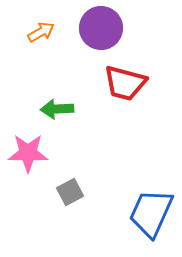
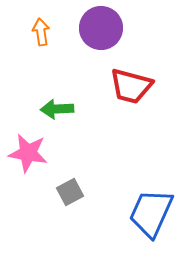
orange arrow: rotated 68 degrees counterclockwise
red trapezoid: moved 6 px right, 3 px down
pink star: rotated 9 degrees clockwise
